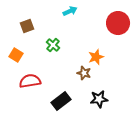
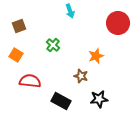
cyan arrow: rotated 96 degrees clockwise
brown square: moved 8 px left
orange star: moved 1 px up
brown star: moved 3 px left, 3 px down
red semicircle: rotated 15 degrees clockwise
black rectangle: rotated 66 degrees clockwise
